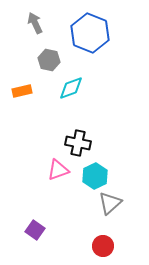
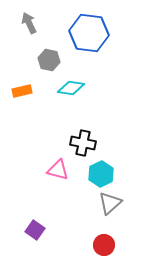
gray arrow: moved 6 px left
blue hexagon: moved 1 px left; rotated 15 degrees counterclockwise
cyan diamond: rotated 28 degrees clockwise
black cross: moved 5 px right
pink triangle: rotated 35 degrees clockwise
cyan hexagon: moved 6 px right, 2 px up
red circle: moved 1 px right, 1 px up
